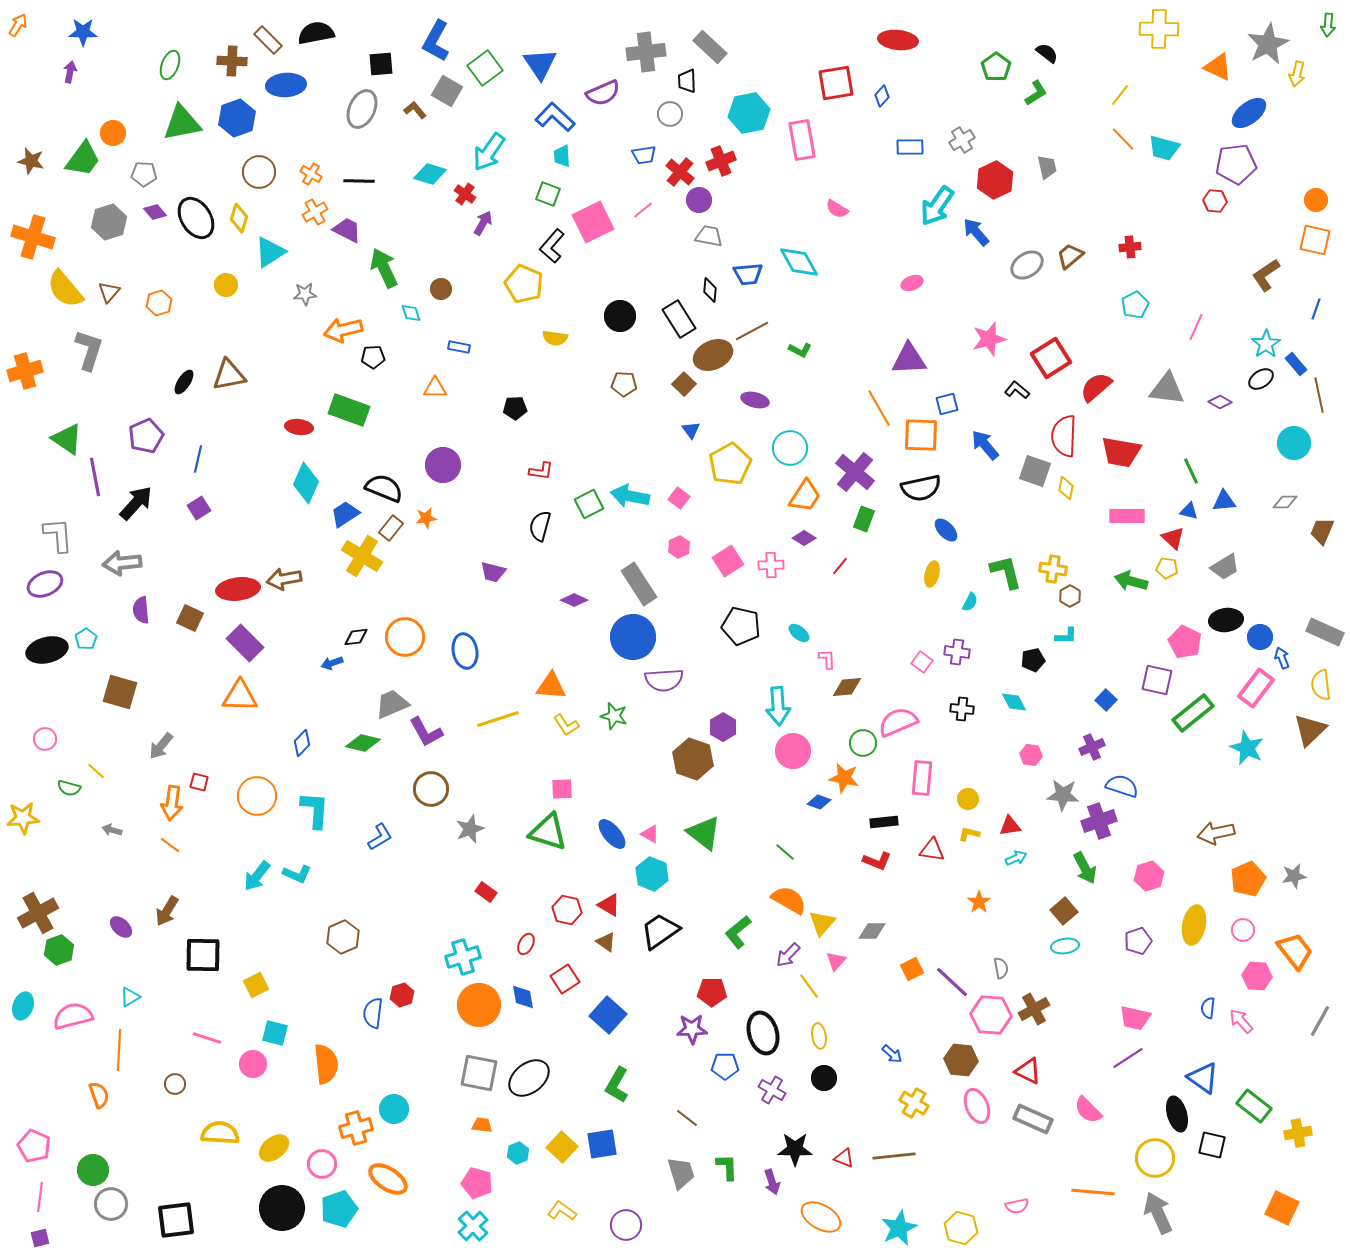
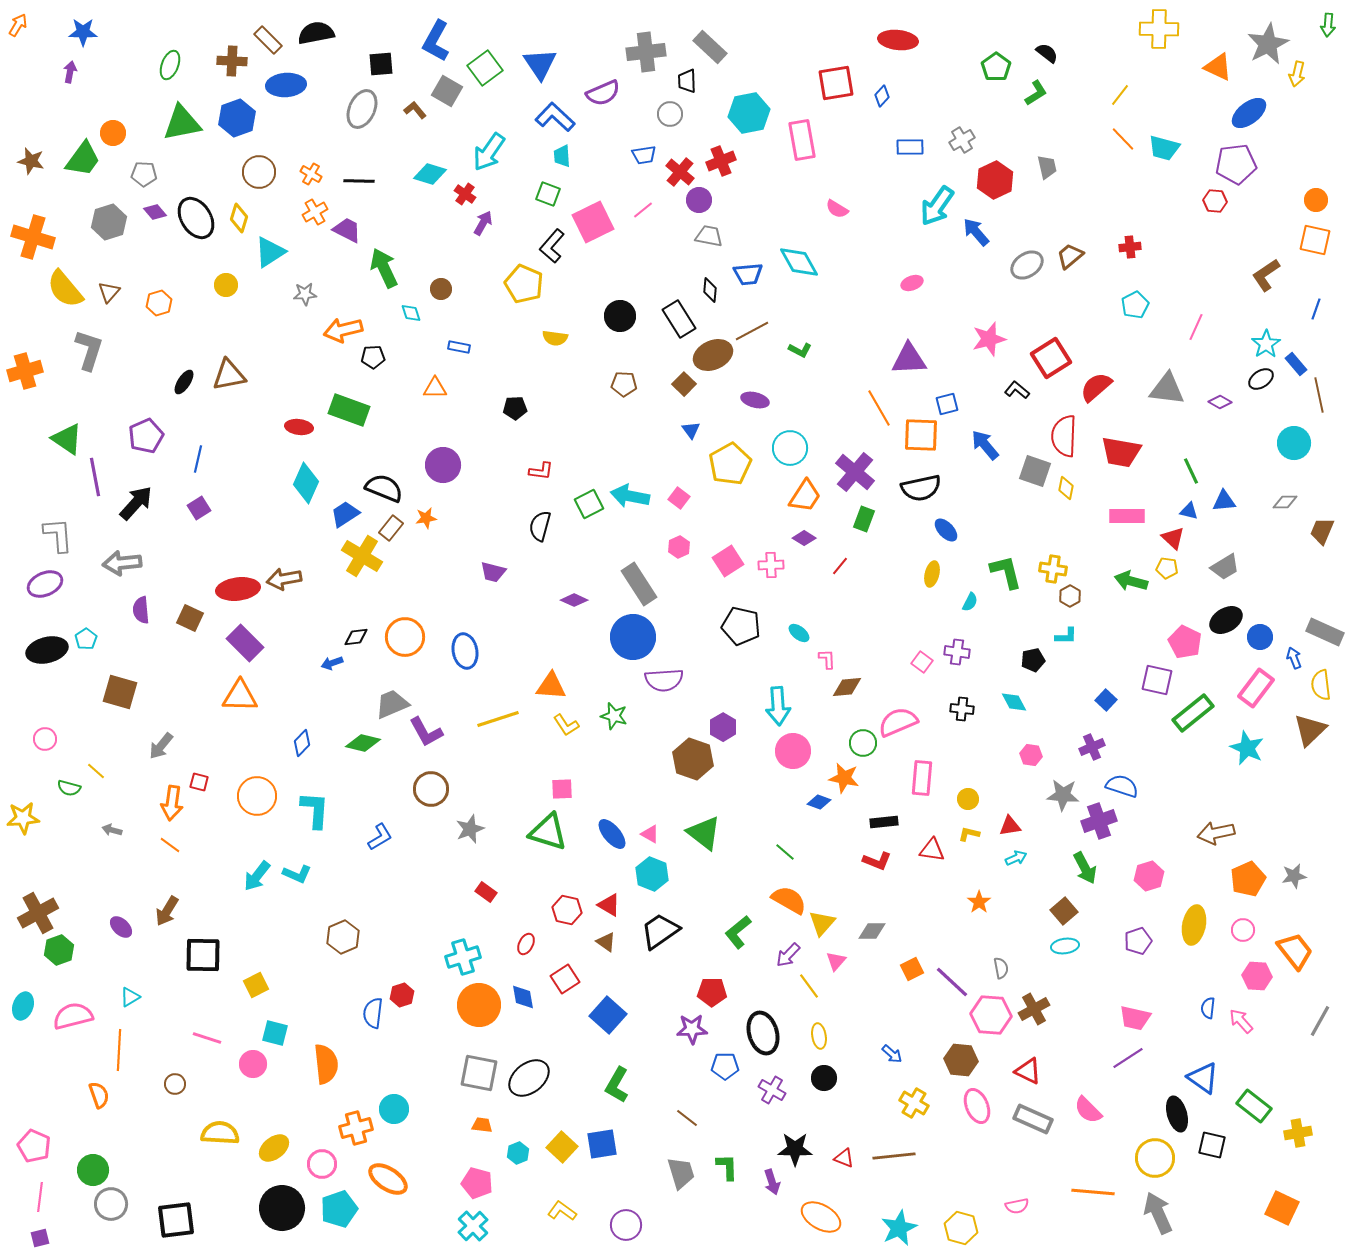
black ellipse at (1226, 620): rotated 24 degrees counterclockwise
blue arrow at (1282, 658): moved 12 px right
